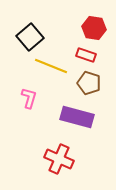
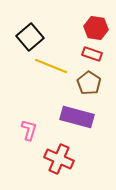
red hexagon: moved 2 px right
red rectangle: moved 6 px right, 1 px up
brown pentagon: rotated 15 degrees clockwise
pink L-shape: moved 32 px down
